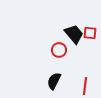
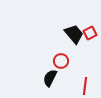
red square: rotated 32 degrees counterclockwise
red circle: moved 2 px right, 11 px down
black semicircle: moved 4 px left, 3 px up
